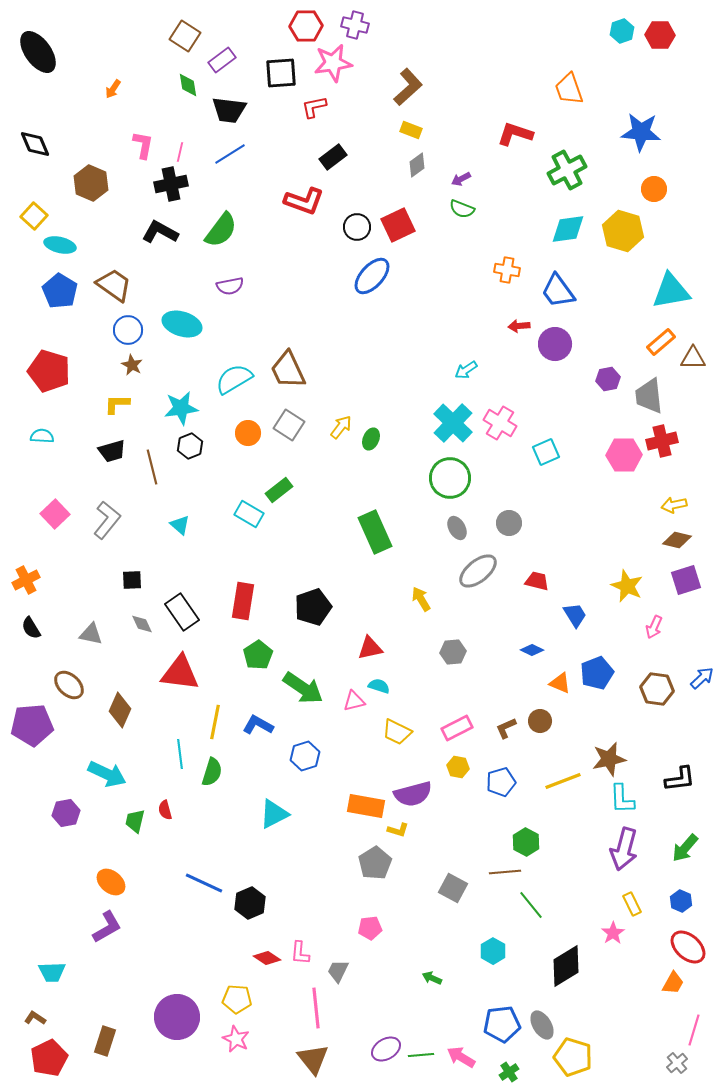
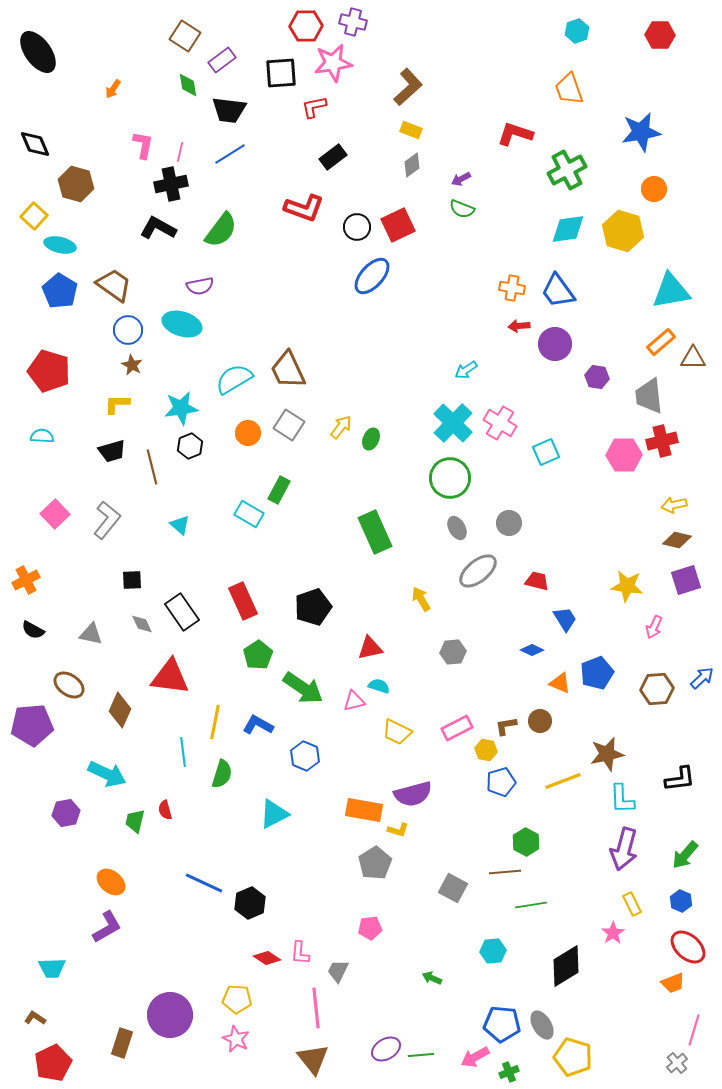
purple cross at (355, 25): moved 2 px left, 3 px up
cyan hexagon at (622, 31): moved 45 px left
blue star at (641, 132): rotated 15 degrees counterclockwise
gray diamond at (417, 165): moved 5 px left
brown hexagon at (91, 183): moved 15 px left, 1 px down; rotated 8 degrees counterclockwise
red L-shape at (304, 201): moved 7 px down
black L-shape at (160, 232): moved 2 px left, 4 px up
orange cross at (507, 270): moved 5 px right, 18 px down
purple semicircle at (230, 286): moved 30 px left
purple hexagon at (608, 379): moved 11 px left, 2 px up; rotated 20 degrees clockwise
green rectangle at (279, 490): rotated 24 degrees counterclockwise
yellow star at (627, 586): rotated 16 degrees counterclockwise
red rectangle at (243, 601): rotated 33 degrees counterclockwise
blue trapezoid at (575, 615): moved 10 px left, 4 px down
black semicircle at (31, 628): moved 2 px right, 2 px down; rotated 30 degrees counterclockwise
red triangle at (180, 673): moved 10 px left, 4 px down
brown ellipse at (69, 685): rotated 8 degrees counterclockwise
brown hexagon at (657, 689): rotated 12 degrees counterclockwise
brown L-shape at (506, 728): moved 2 px up; rotated 15 degrees clockwise
cyan line at (180, 754): moved 3 px right, 2 px up
blue hexagon at (305, 756): rotated 20 degrees counterclockwise
brown star at (609, 759): moved 2 px left, 5 px up
yellow hexagon at (458, 767): moved 28 px right, 17 px up
green semicircle at (212, 772): moved 10 px right, 2 px down
orange rectangle at (366, 806): moved 2 px left, 4 px down
green arrow at (685, 848): moved 7 px down
green line at (531, 905): rotated 60 degrees counterclockwise
cyan hexagon at (493, 951): rotated 25 degrees clockwise
cyan trapezoid at (52, 972): moved 4 px up
orange trapezoid at (673, 983): rotated 40 degrees clockwise
purple circle at (177, 1017): moved 7 px left, 2 px up
blue pentagon at (502, 1024): rotated 12 degrees clockwise
brown rectangle at (105, 1041): moved 17 px right, 2 px down
pink arrow at (461, 1057): moved 14 px right; rotated 60 degrees counterclockwise
red pentagon at (49, 1058): moved 4 px right, 5 px down
green cross at (509, 1072): rotated 12 degrees clockwise
